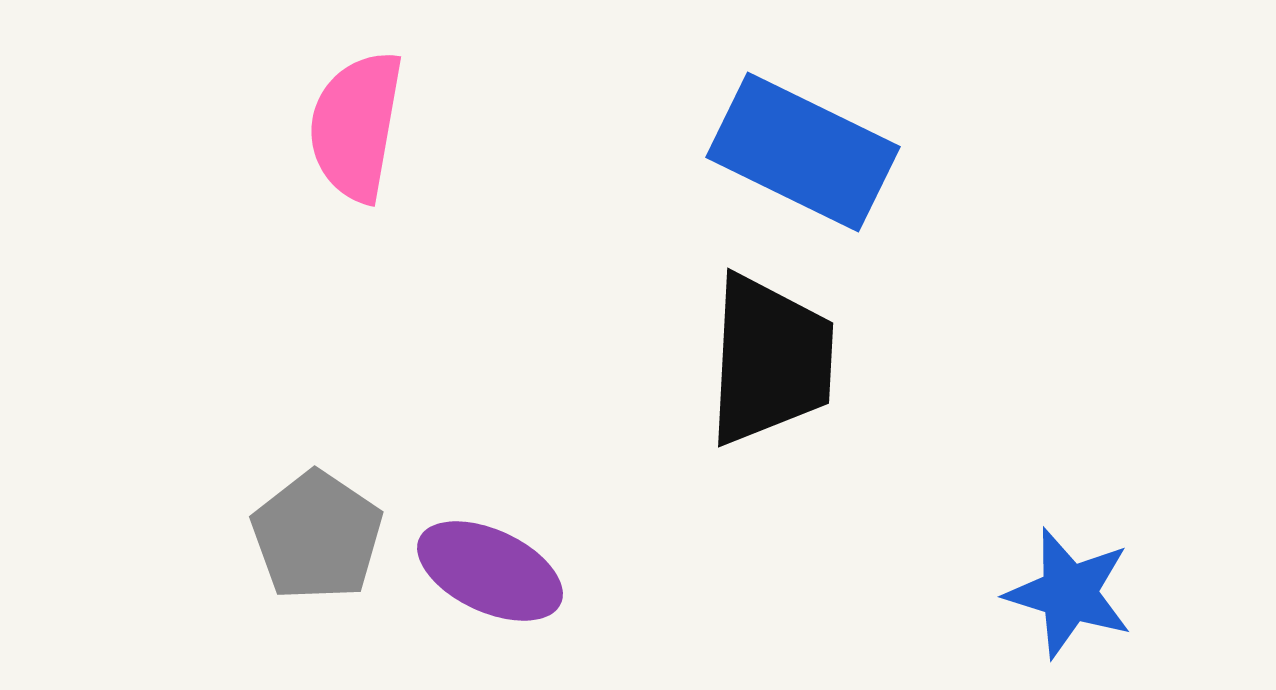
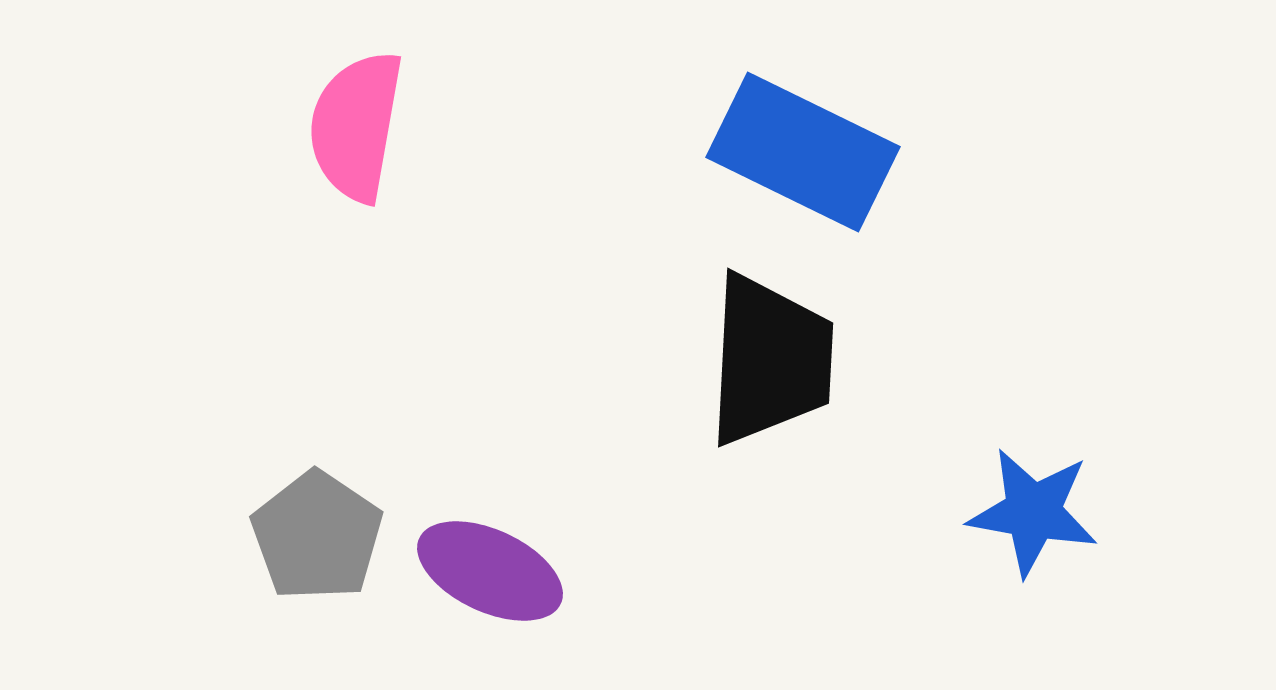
blue star: moved 36 px left, 81 px up; rotated 7 degrees counterclockwise
